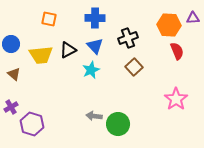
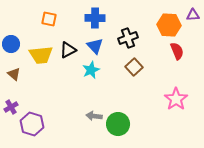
purple triangle: moved 3 px up
